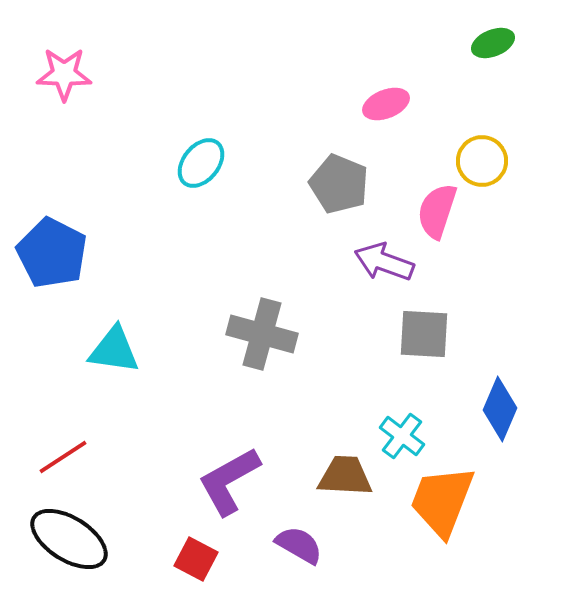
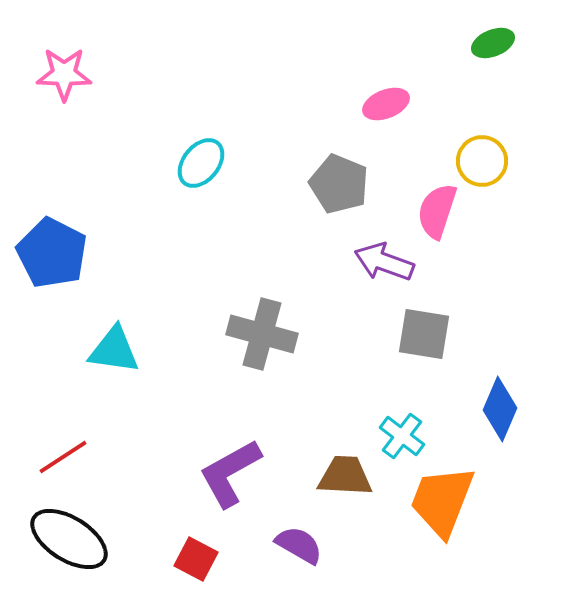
gray square: rotated 6 degrees clockwise
purple L-shape: moved 1 px right, 8 px up
